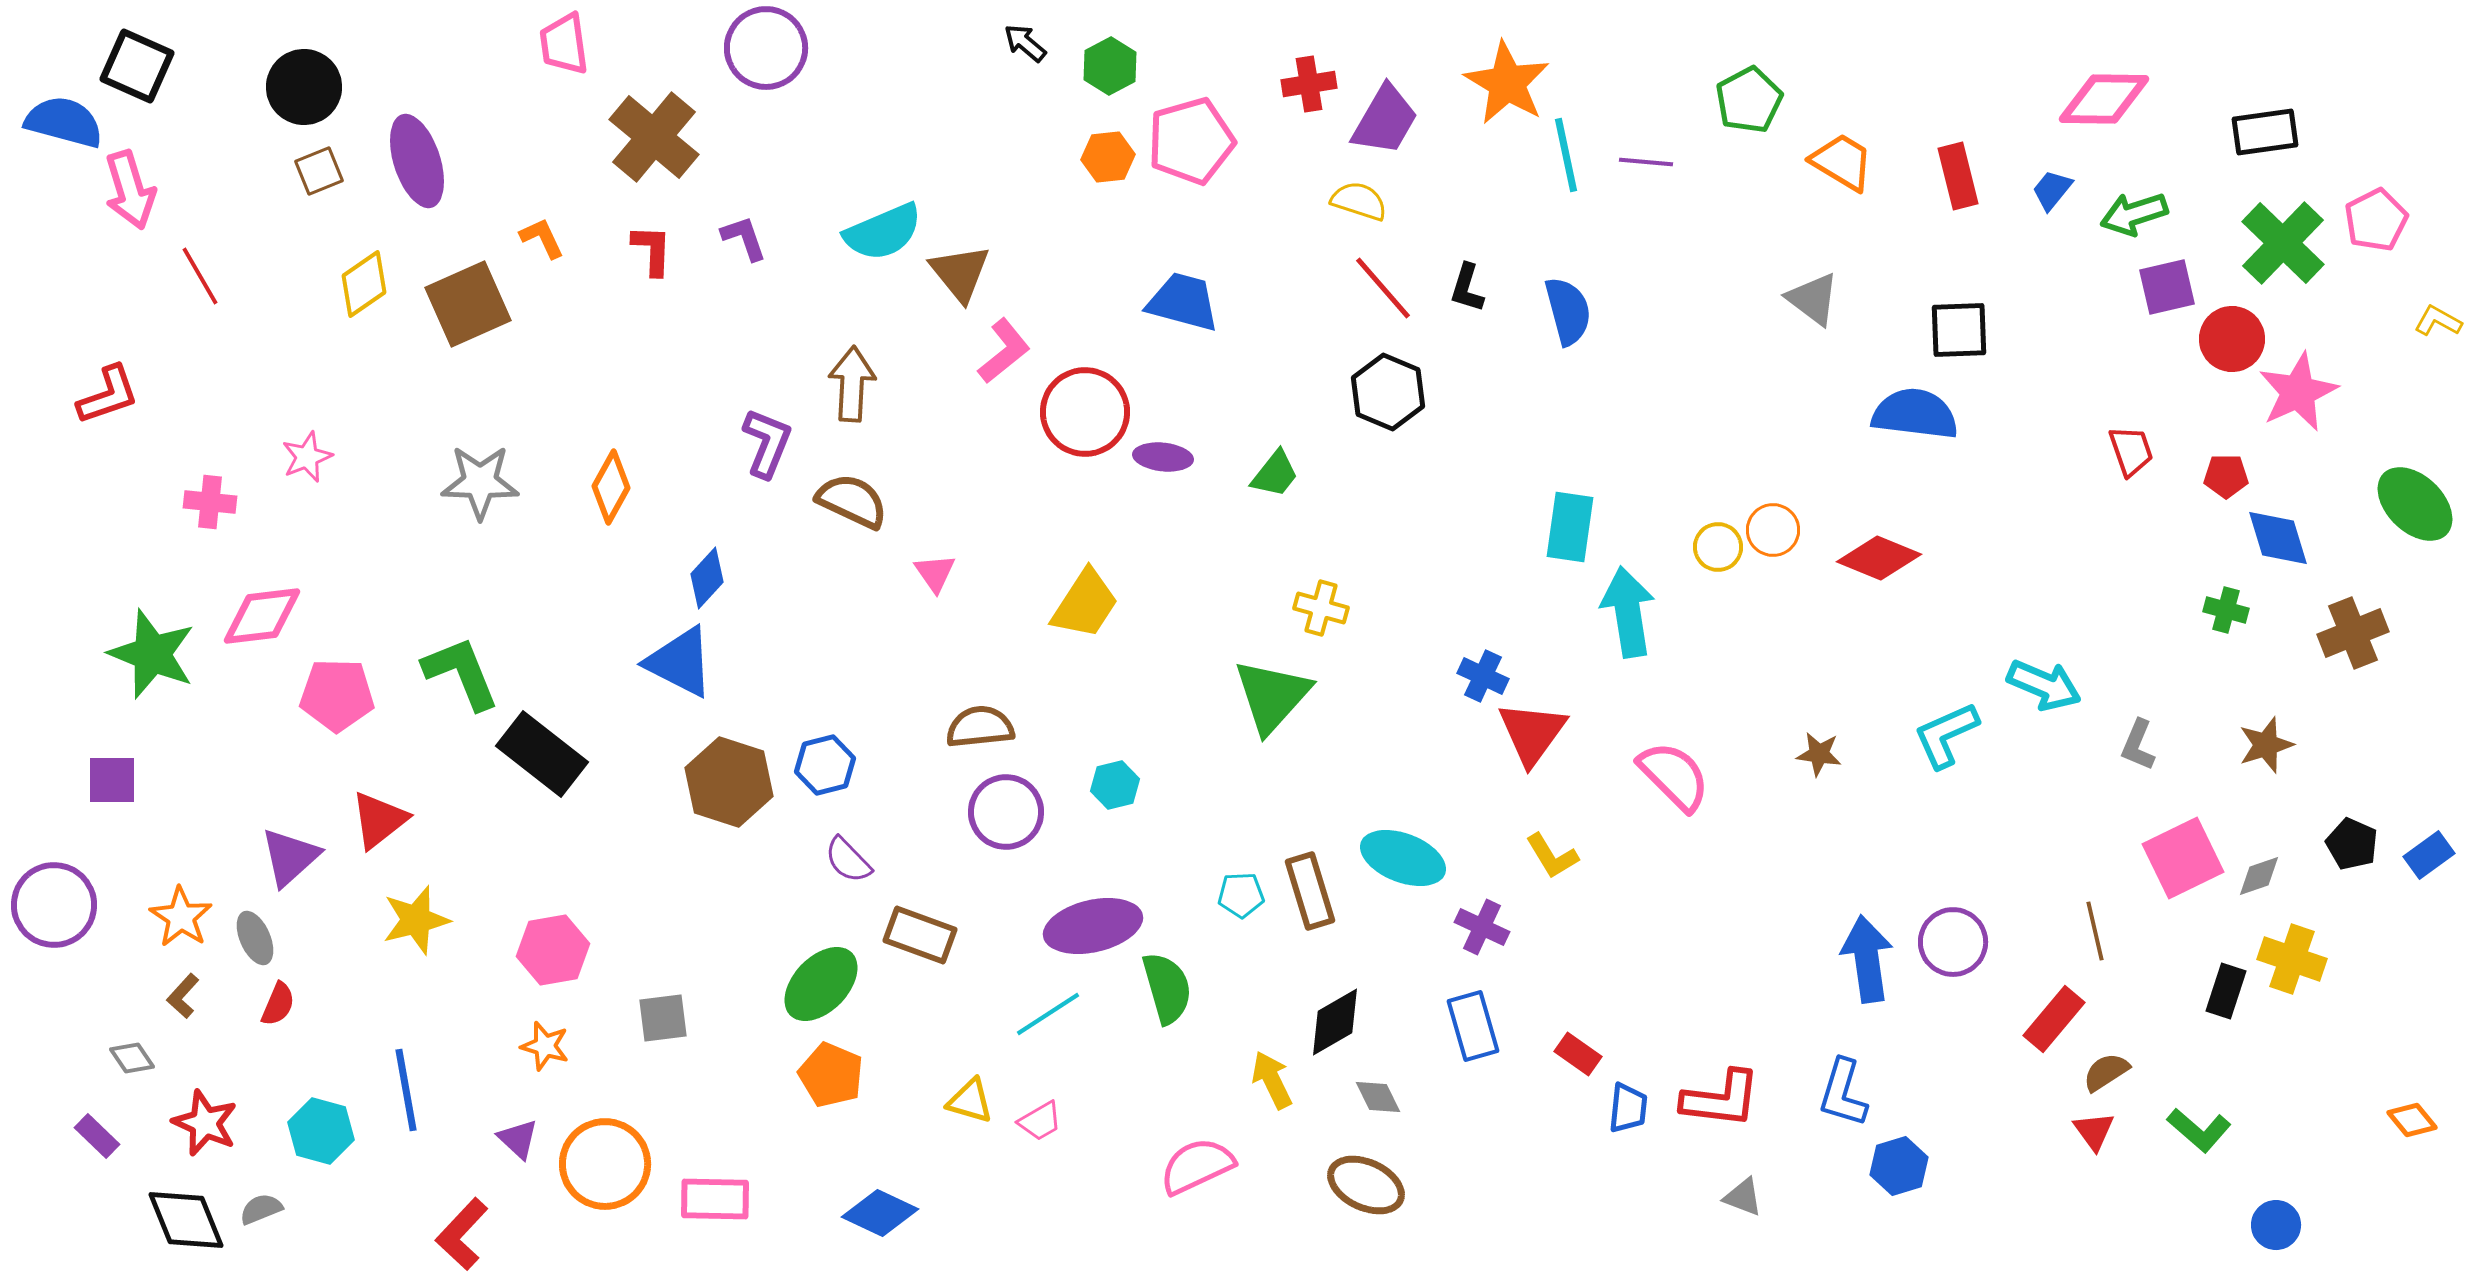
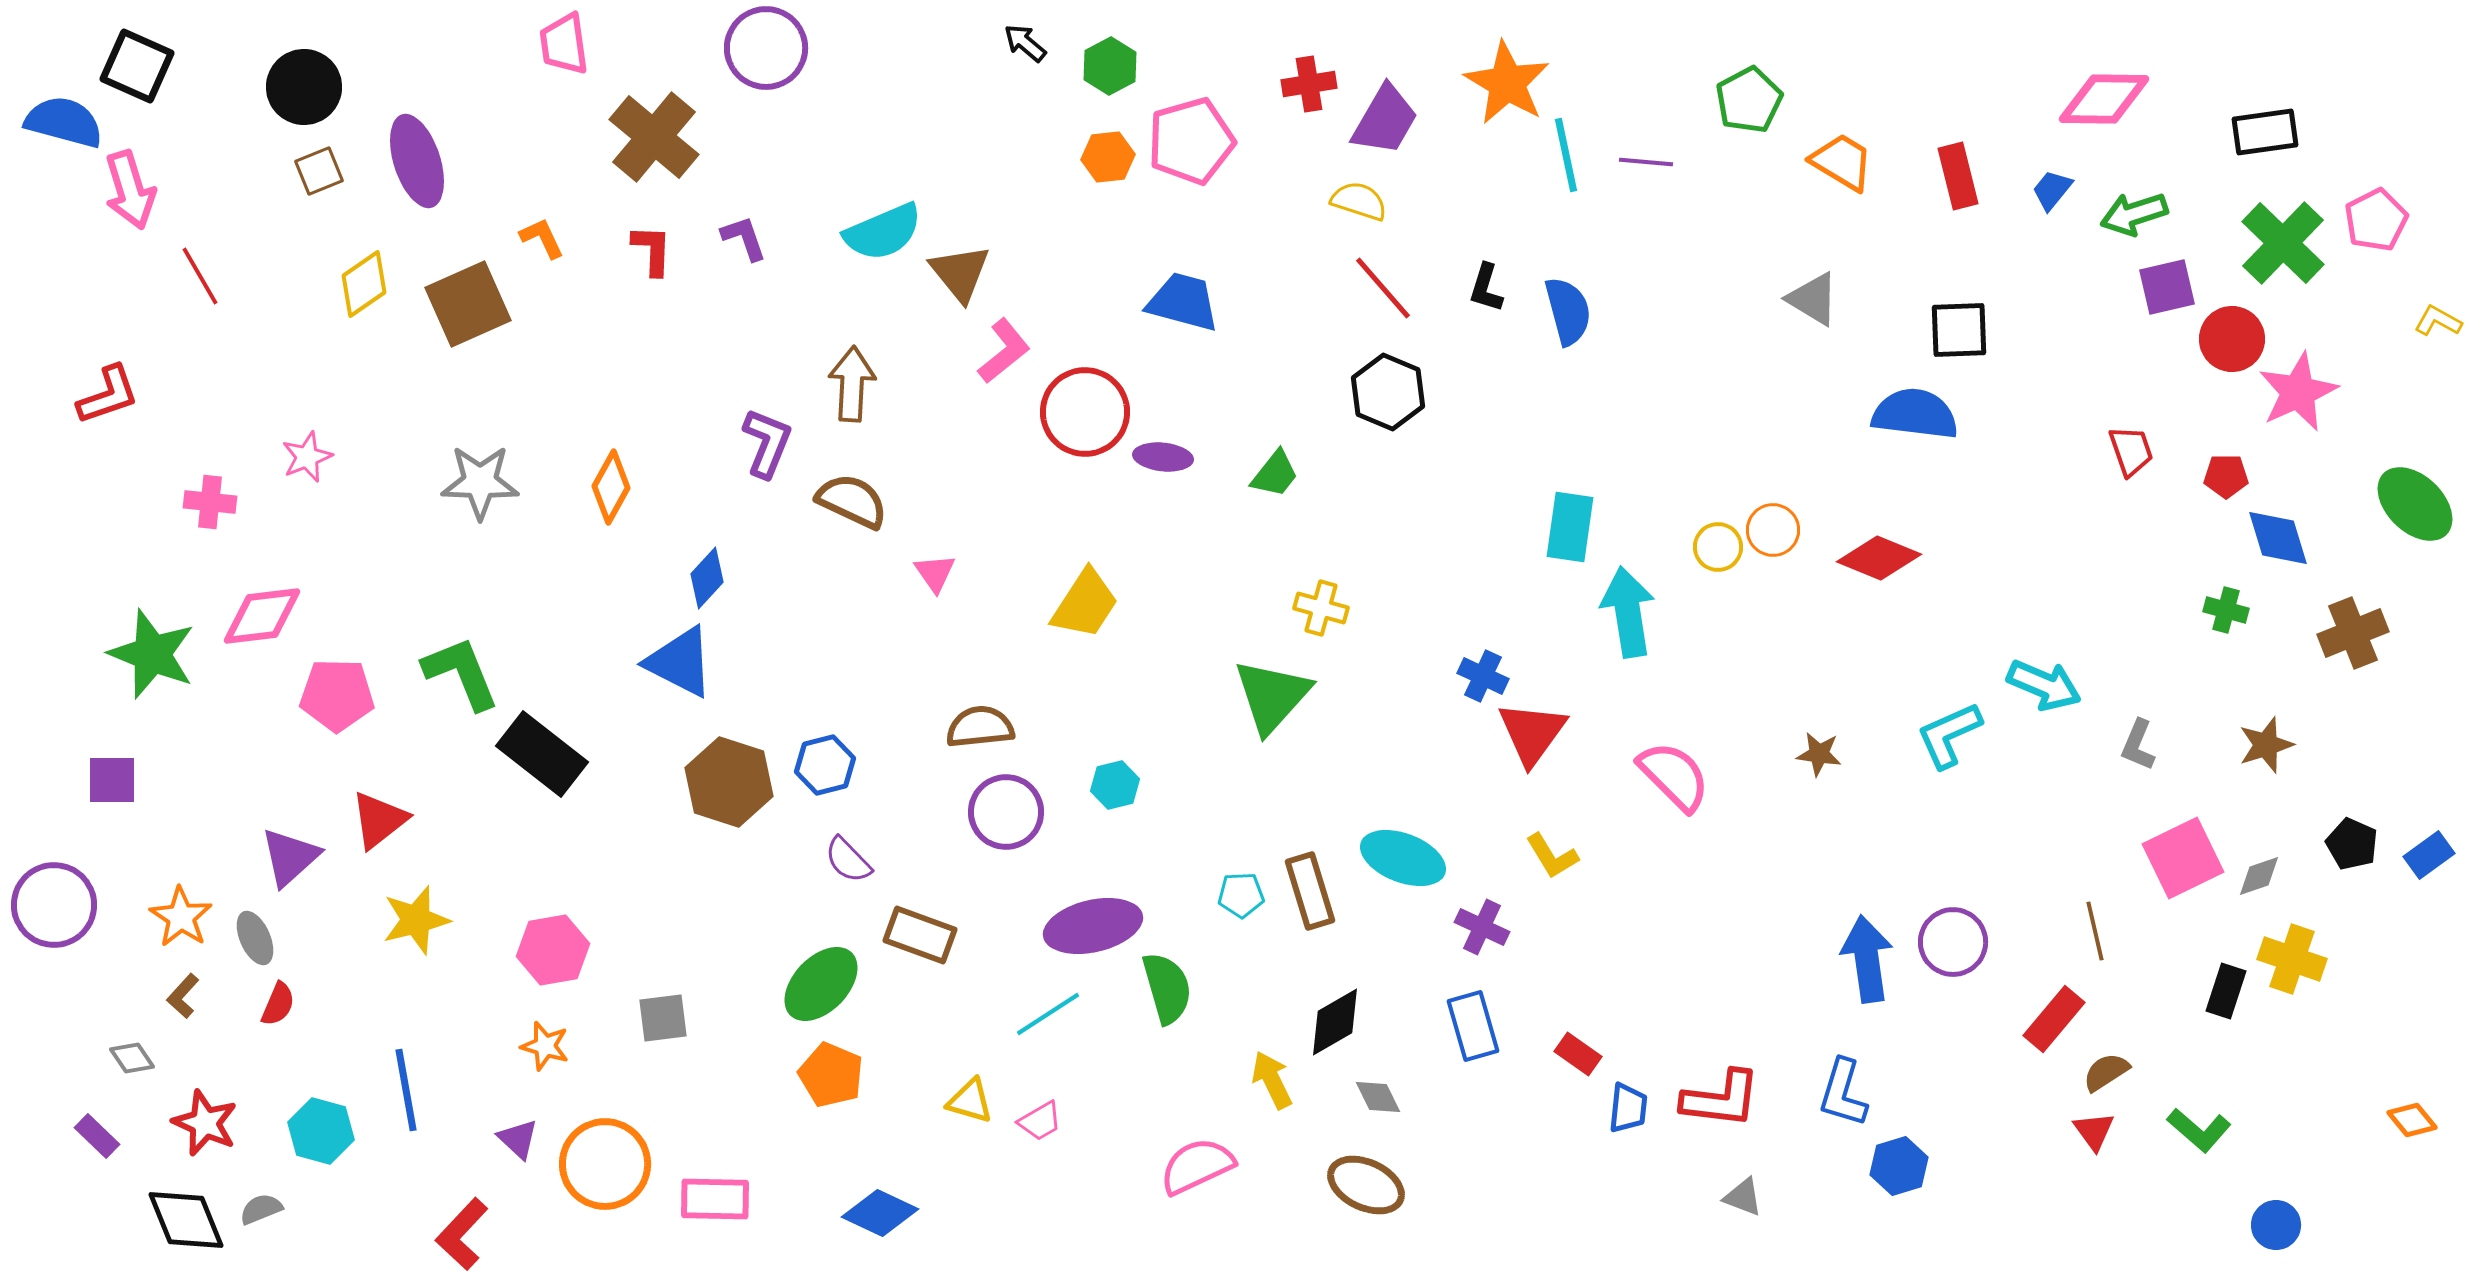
black L-shape at (1467, 288): moved 19 px right
gray triangle at (1813, 299): rotated 6 degrees counterclockwise
cyan L-shape at (1946, 735): moved 3 px right
